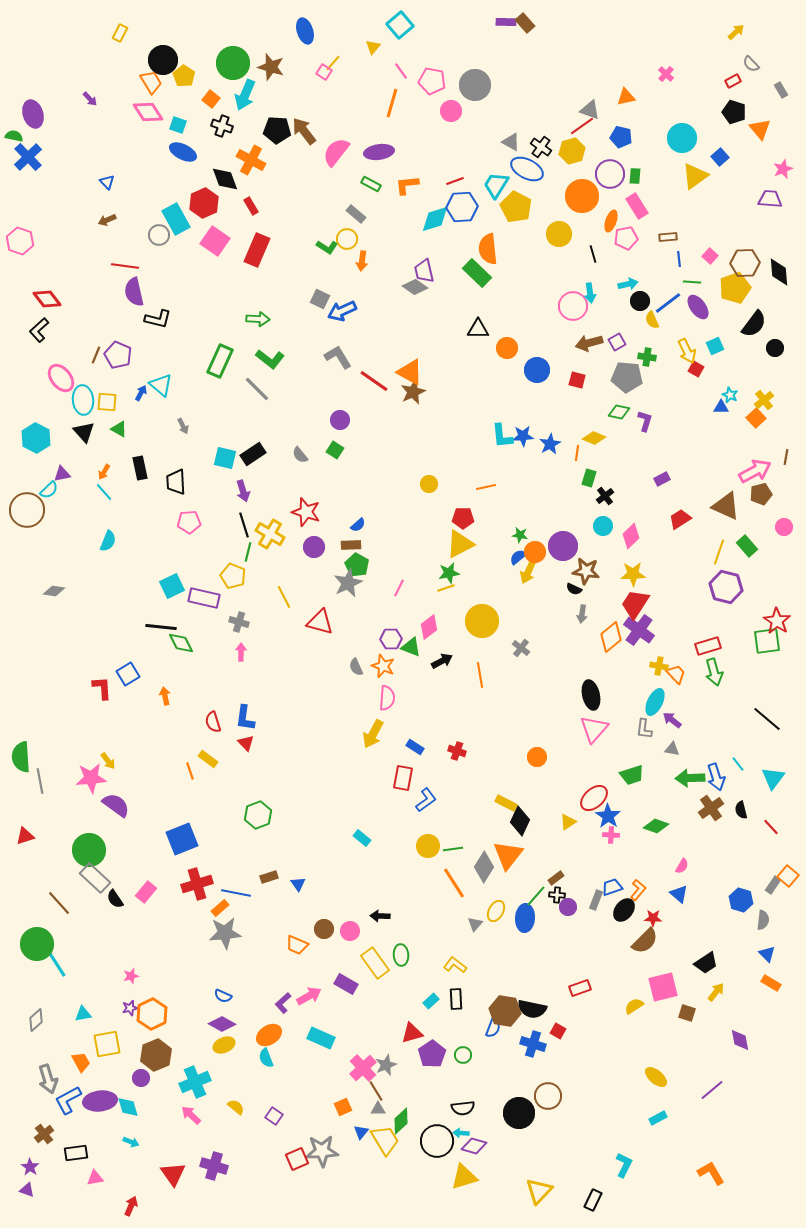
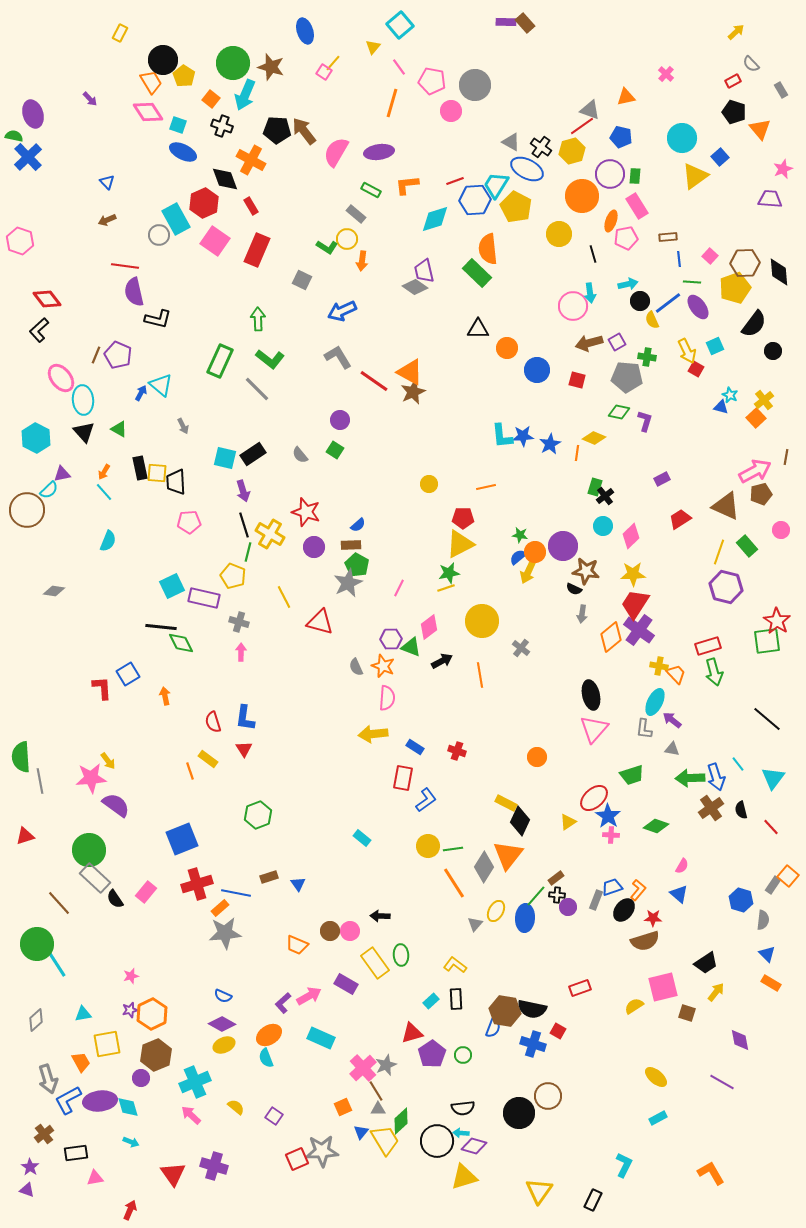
pink line at (401, 71): moved 2 px left, 4 px up
pink semicircle at (336, 152): rotated 8 degrees counterclockwise
green rectangle at (371, 184): moved 6 px down
blue hexagon at (462, 207): moved 13 px right, 7 px up
gray square at (320, 299): moved 18 px left, 19 px up
green arrow at (258, 319): rotated 95 degrees counterclockwise
black circle at (775, 348): moved 2 px left, 3 px down
yellow square at (107, 402): moved 50 px right, 71 px down
blue triangle at (721, 407): rotated 14 degrees clockwise
green rectangle at (589, 478): moved 6 px right, 9 px down
pink circle at (784, 527): moved 3 px left, 3 px down
yellow arrow at (373, 734): rotated 56 degrees clockwise
red triangle at (246, 743): moved 2 px left, 6 px down; rotated 12 degrees clockwise
brown circle at (324, 929): moved 6 px right, 2 px down
brown semicircle at (645, 941): rotated 28 degrees clockwise
purple star at (130, 1008): moved 2 px down
purple line at (712, 1090): moved 10 px right, 8 px up; rotated 70 degrees clockwise
yellow triangle at (539, 1191): rotated 8 degrees counterclockwise
red arrow at (131, 1206): moved 1 px left, 4 px down
